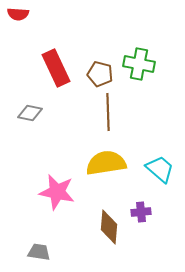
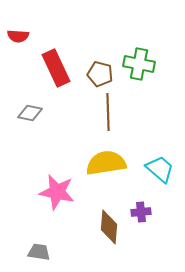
red semicircle: moved 22 px down
